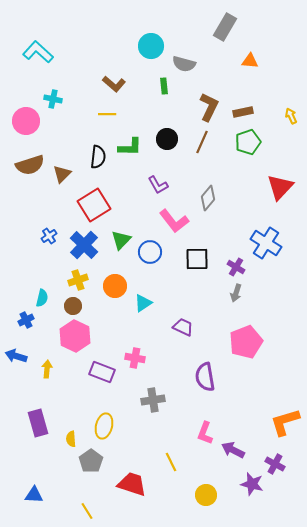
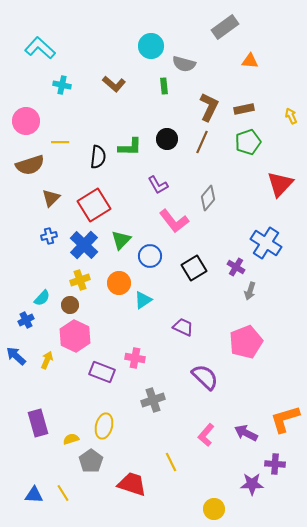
gray rectangle at (225, 27): rotated 24 degrees clockwise
cyan L-shape at (38, 52): moved 2 px right, 4 px up
cyan cross at (53, 99): moved 9 px right, 14 px up
brown rectangle at (243, 112): moved 1 px right, 3 px up
yellow line at (107, 114): moved 47 px left, 28 px down
brown triangle at (62, 174): moved 11 px left, 24 px down
red triangle at (280, 187): moved 3 px up
blue cross at (49, 236): rotated 21 degrees clockwise
blue circle at (150, 252): moved 4 px down
black square at (197, 259): moved 3 px left, 9 px down; rotated 30 degrees counterclockwise
yellow cross at (78, 280): moved 2 px right
orange circle at (115, 286): moved 4 px right, 3 px up
gray arrow at (236, 293): moved 14 px right, 2 px up
cyan semicircle at (42, 298): rotated 30 degrees clockwise
cyan triangle at (143, 303): moved 3 px up
brown circle at (73, 306): moved 3 px left, 1 px up
blue arrow at (16, 356): rotated 25 degrees clockwise
yellow arrow at (47, 369): moved 9 px up; rotated 18 degrees clockwise
purple semicircle at (205, 377): rotated 144 degrees clockwise
gray cross at (153, 400): rotated 10 degrees counterclockwise
orange L-shape at (285, 422): moved 3 px up
pink L-shape at (205, 433): moved 1 px right, 2 px down; rotated 20 degrees clockwise
yellow semicircle at (71, 439): rotated 77 degrees clockwise
purple arrow at (233, 450): moved 13 px right, 17 px up
purple cross at (275, 464): rotated 24 degrees counterclockwise
purple star at (252, 484): rotated 15 degrees counterclockwise
yellow circle at (206, 495): moved 8 px right, 14 px down
yellow line at (87, 511): moved 24 px left, 18 px up
